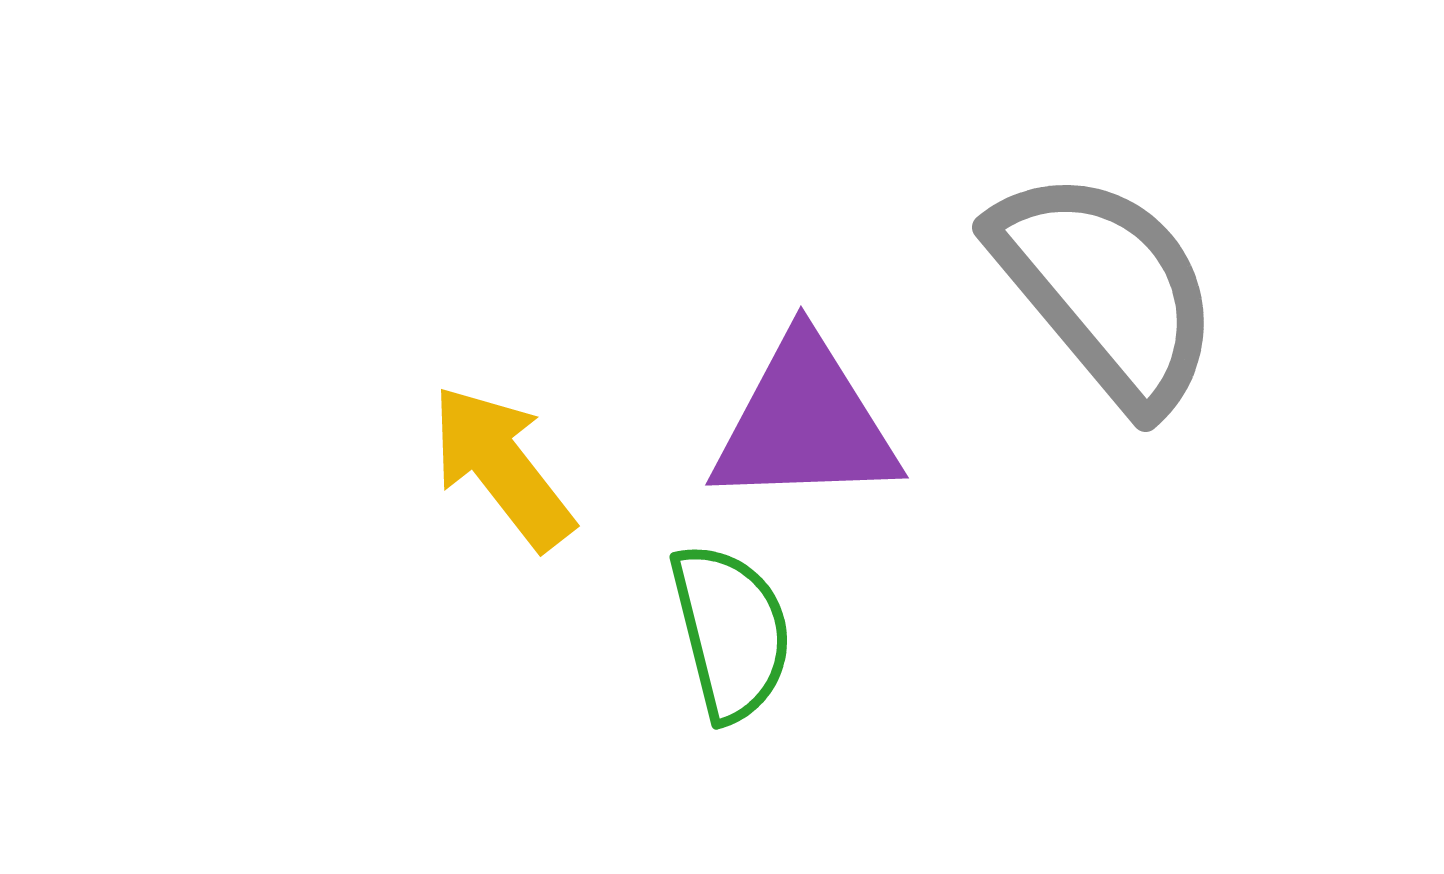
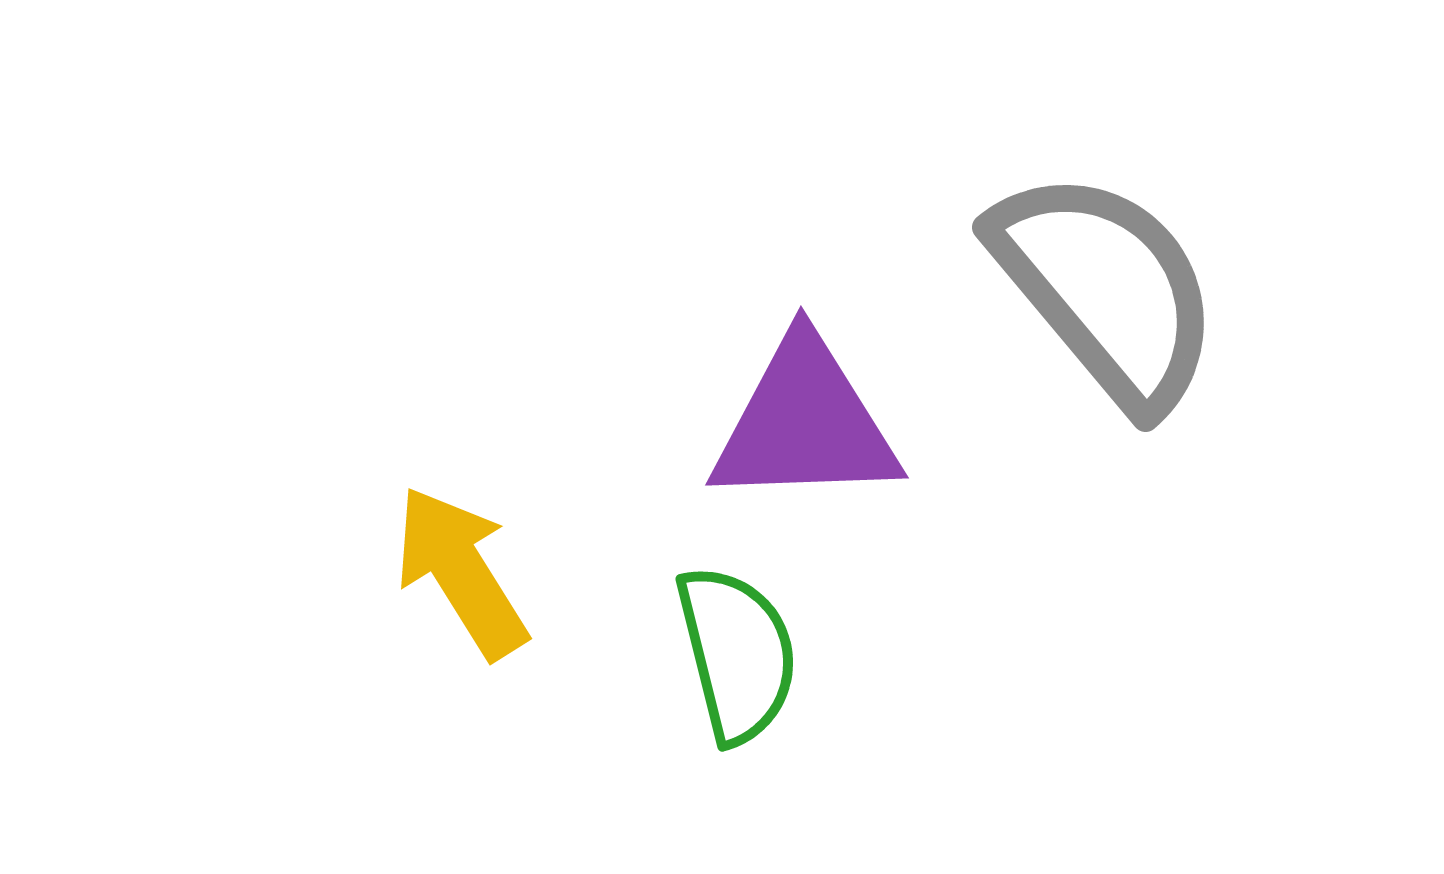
yellow arrow: moved 41 px left, 105 px down; rotated 6 degrees clockwise
green semicircle: moved 6 px right, 22 px down
